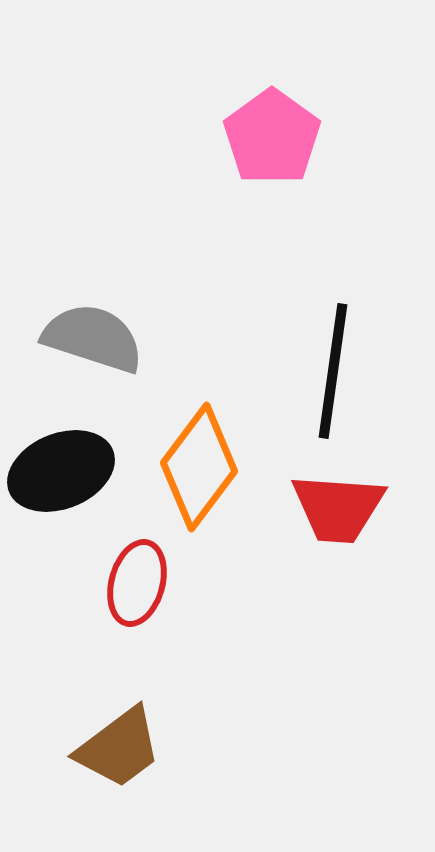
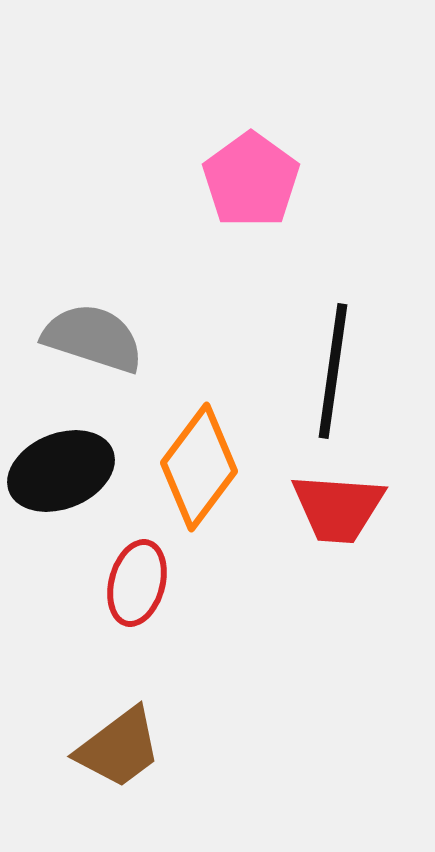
pink pentagon: moved 21 px left, 43 px down
